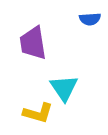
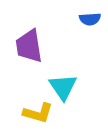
purple trapezoid: moved 4 px left, 3 px down
cyan triangle: moved 1 px left, 1 px up
